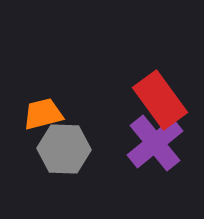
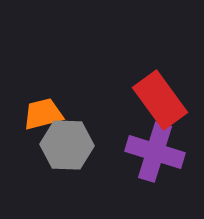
purple cross: moved 9 px down; rotated 34 degrees counterclockwise
gray hexagon: moved 3 px right, 4 px up
